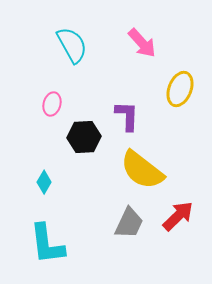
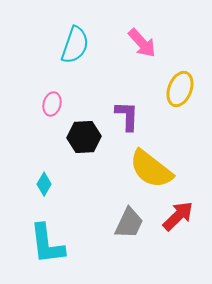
cyan semicircle: moved 3 px right; rotated 48 degrees clockwise
yellow semicircle: moved 9 px right, 1 px up
cyan diamond: moved 2 px down
